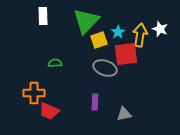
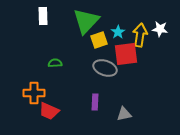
white star: rotated 14 degrees counterclockwise
